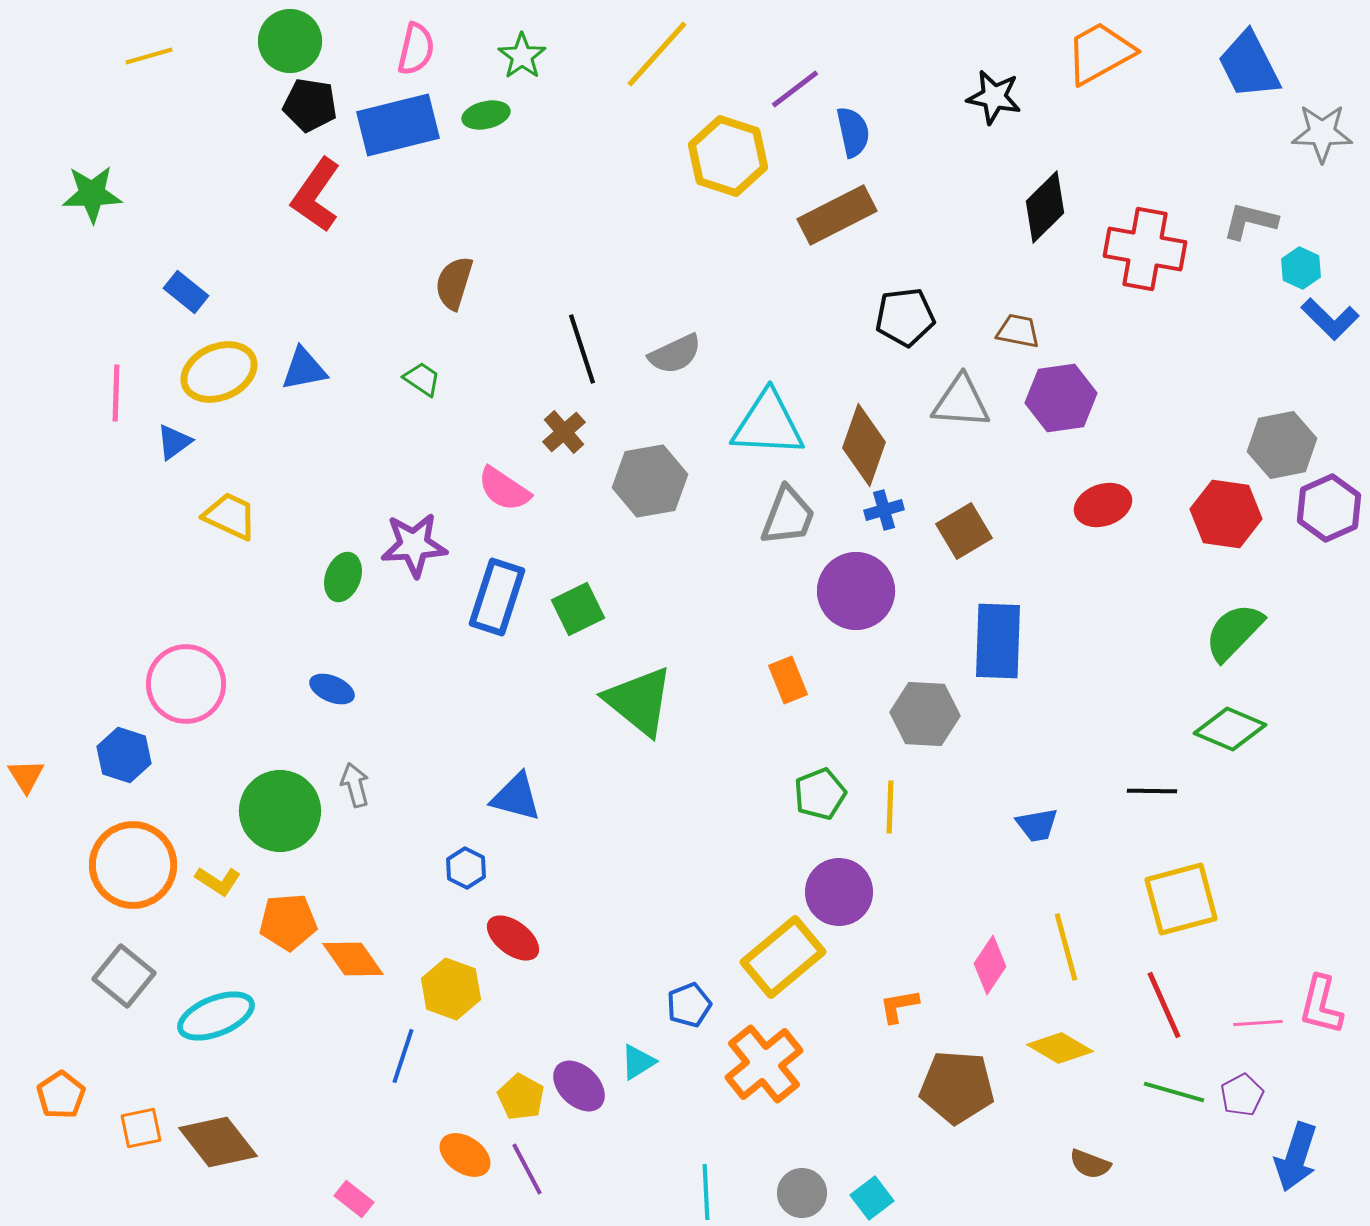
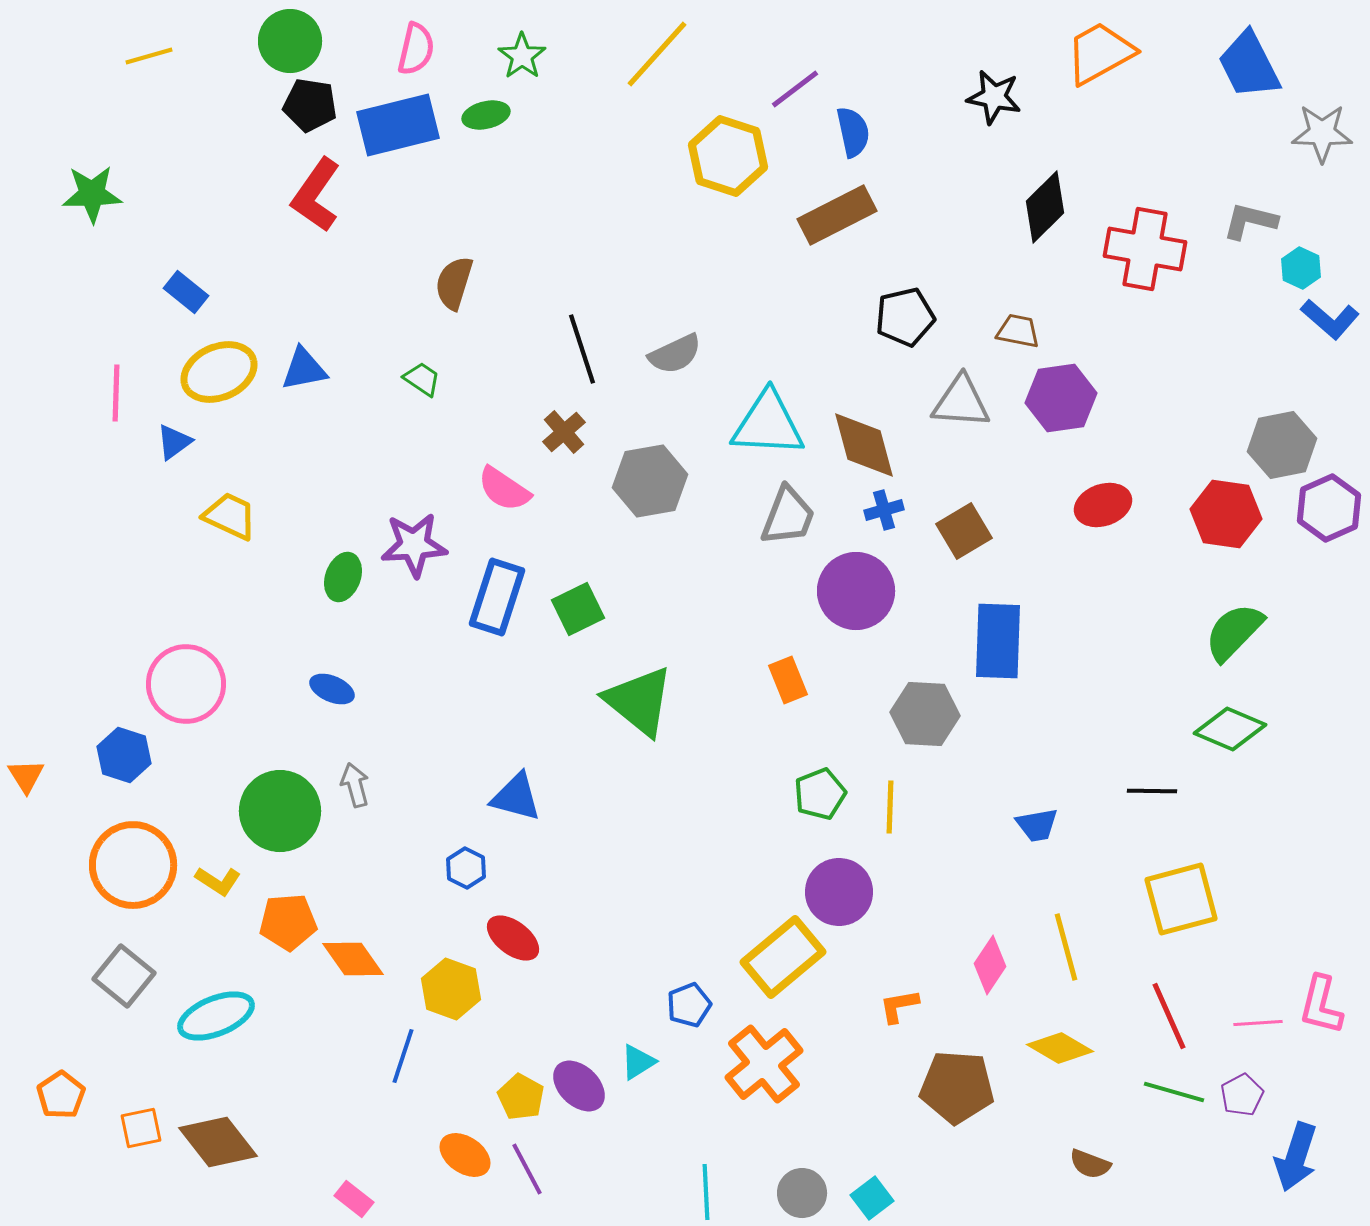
black pentagon at (905, 317): rotated 6 degrees counterclockwise
blue L-shape at (1330, 319): rotated 4 degrees counterclockwise
brown diamond at (864, 445): rotated 34 degrees counterclockwise
red line at (1164, 1005): moved 5 px right, 11 px down
